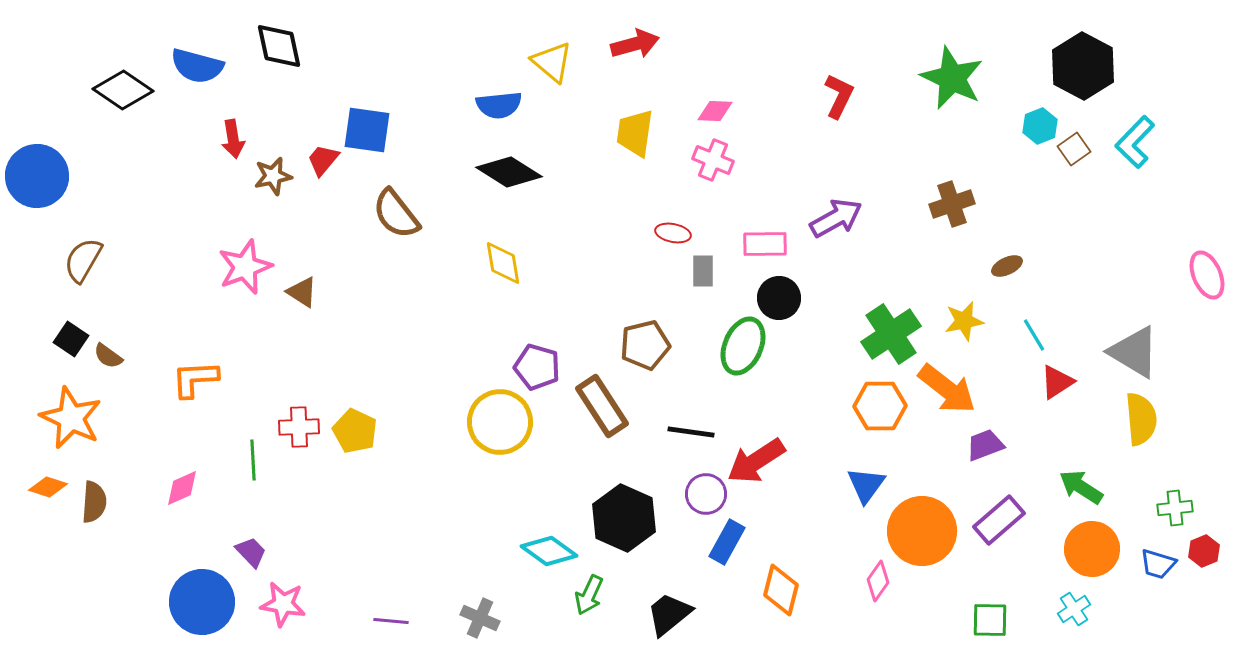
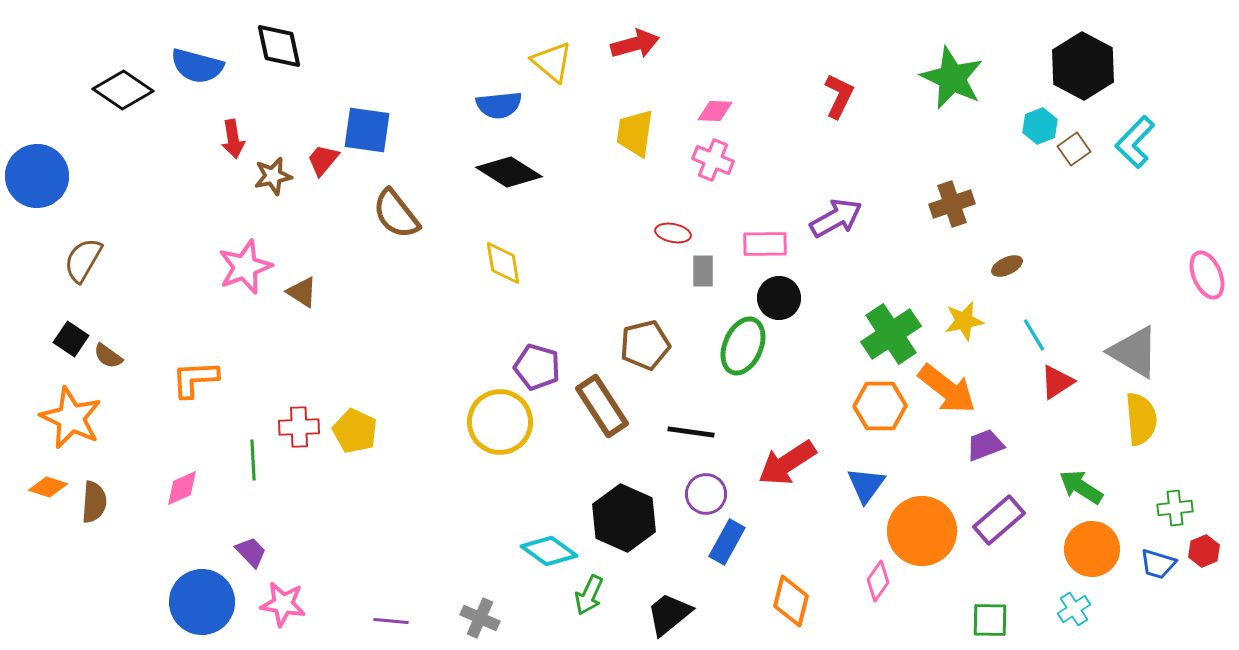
red arrow at (756, 461): moved 31 px right, 2 px down
orange diamond at (781, 590): moved 10 px right, 11 px down
